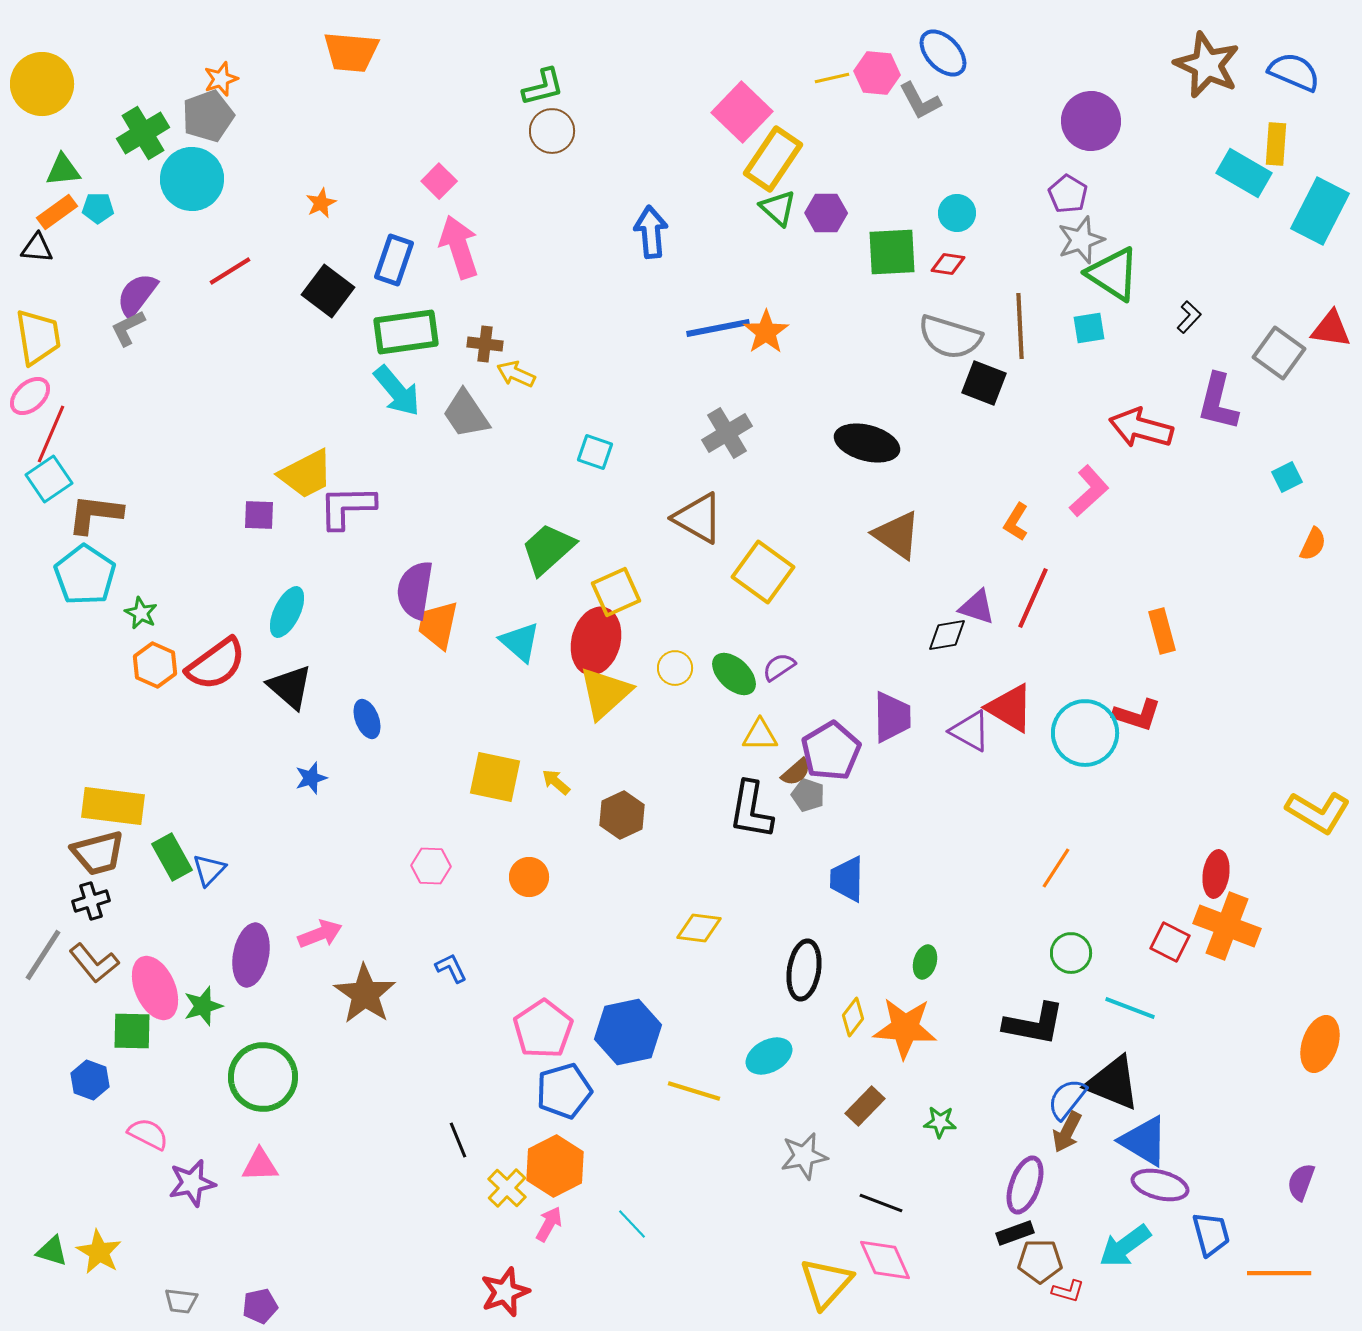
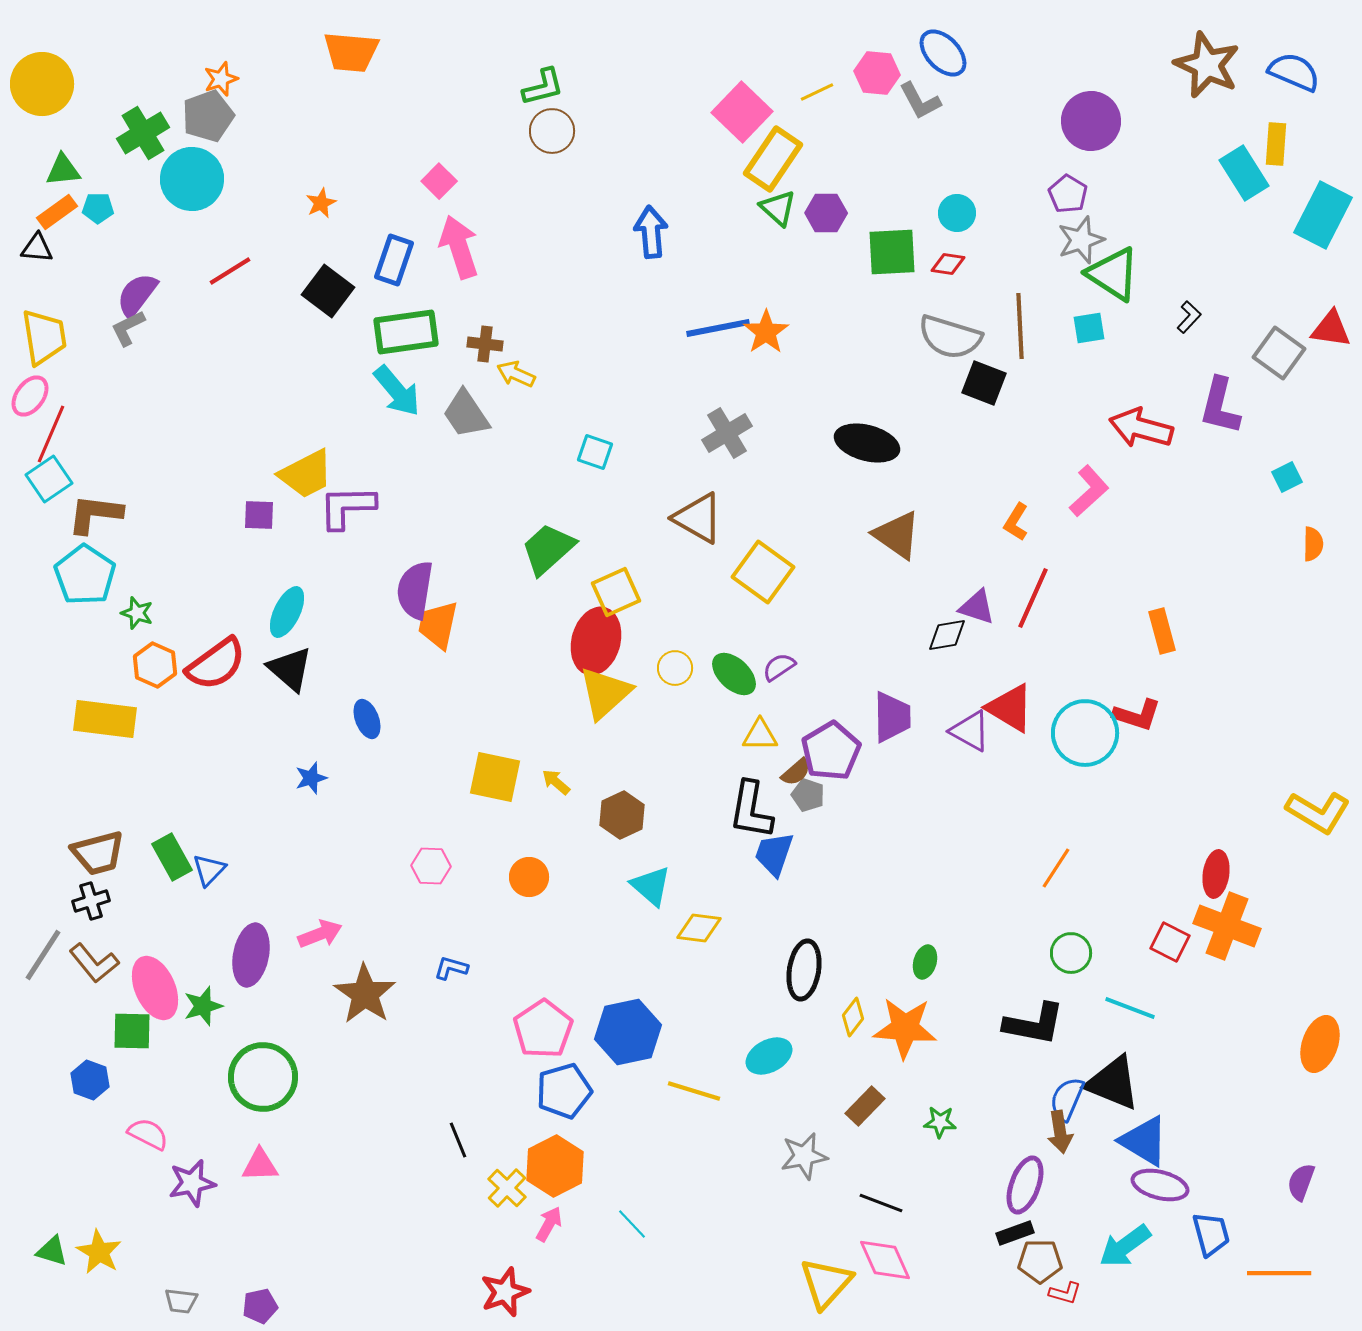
yellow line at (832, 78): moved 15 px left, 14 px down; rotated 12 degrees counterclockwise
cyan rectangle at (1244, 173): rotated 28 degrees clockwise
cyan rectangle at (1320, 211): moved 3 px right, 4 px down
yellow trapezoid at (38, 337): moved 6 px right
pink ellipse at (30, 396): rotated 12 degrees counterclockwise
purple L-shape at (1218, 402): moved 2 px right, 4 px down
orange semicircle at (1313, 544): rotated 24 degrees counterclockwise
green star at (141, 613): moved 4 px left; rotated 8 degrees counterclockwise
cyan triangle at (520, 642): moved 131 px right, 244 px down
black triangle at (290, 687): moved 18 px up
yellow rectangle at (113, 806): moved 8 px left, 87 px up
blue trapezoid at (847, 879): moved 73 px left, 25 px up; rotated 18 degrees clockwise
blue L-shape at (451, 968): rotated 48 degrees counterclockwise
blue semicircle at (1067, 1099): rotated 15 degrees counterclockwise
brown arrow at (1067, 1132): moved 7 px left; rotated 36 degrees counterclockwise
red L-shape at (1068, 1291): moved 3 px left, 2 px down
